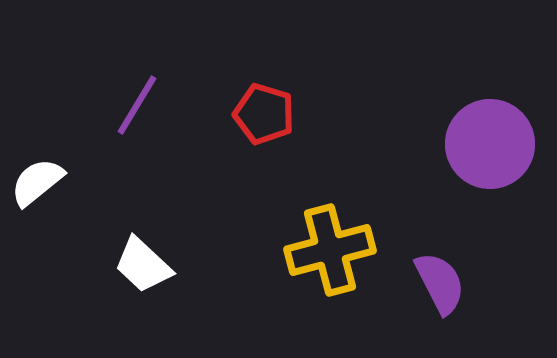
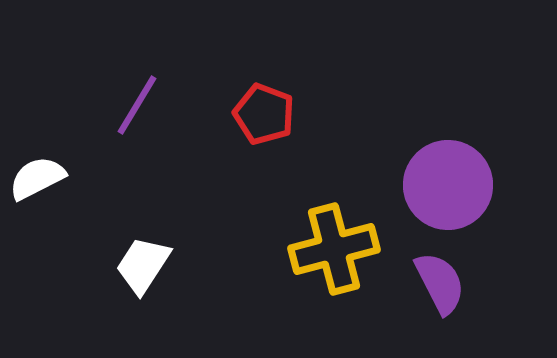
red pentagon: rotated 4 degrees clockwise
purple circle: moved 42 px left, 41 px down
white semicircle: moved 4 px up; rotated 12 degrees clockwise
yellow cross: moved 4 px right, 1 px up
white trapezoid: rotated 80 degrees clockwise
